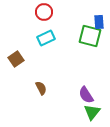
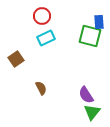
red circle: moved 2 px left, 4 px down
